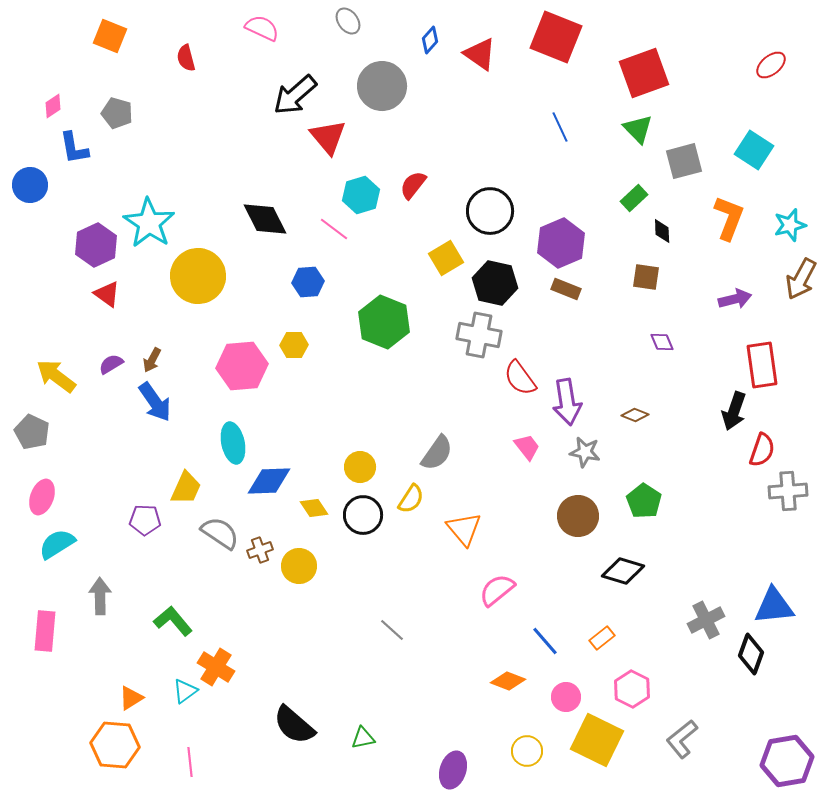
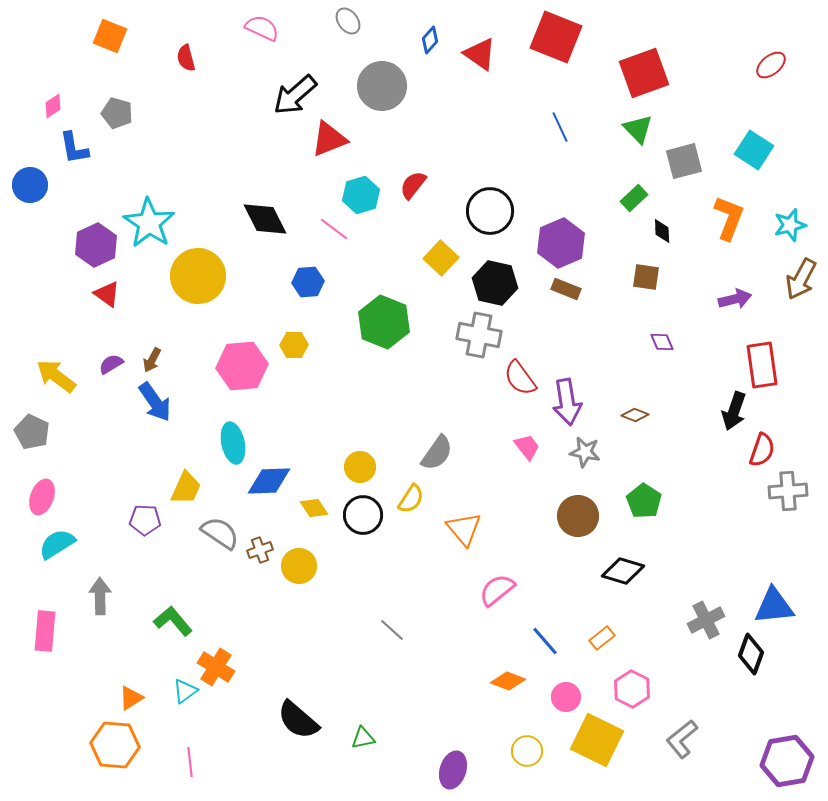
red triangle at (328, 137): moved 1 px right, 2 px down; rotated 48 degrees clockwise
yellow square at (446, 258): moved 5 px left; rotated 16 degrees counterclockwise
black semicircle at (294, 725): moved 4 px right, 5 px up
